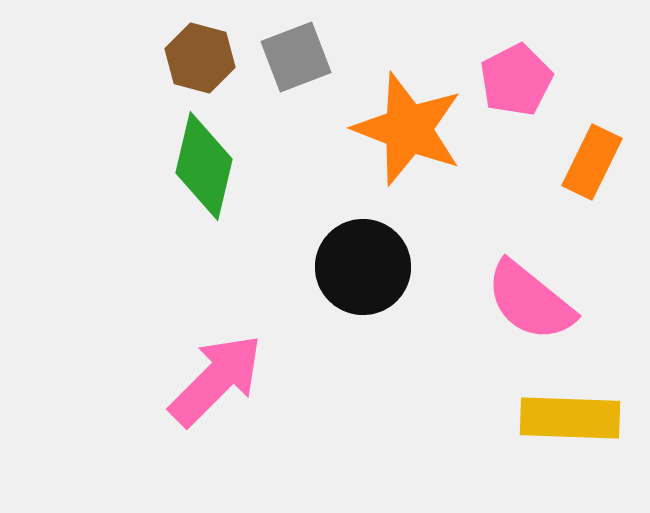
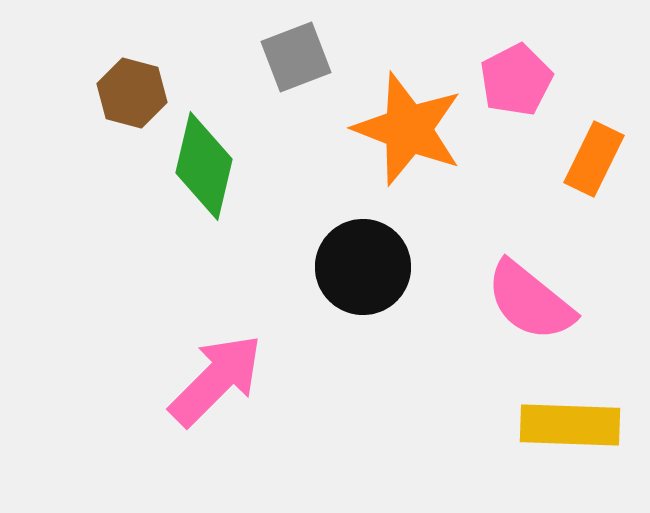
brown hexagon: moved 68 px left, 35 px down
orange rectangle: moved 2 px right, 3 px up
yellow rectangle: moved 7 px down
